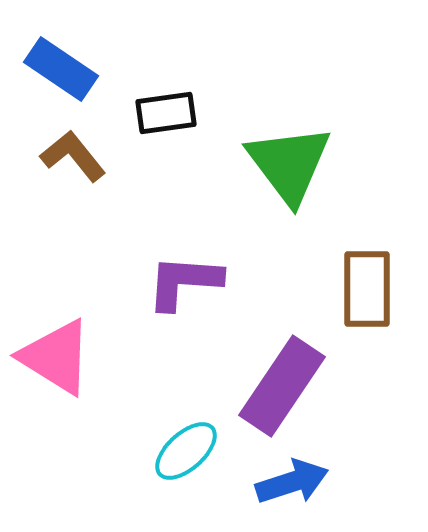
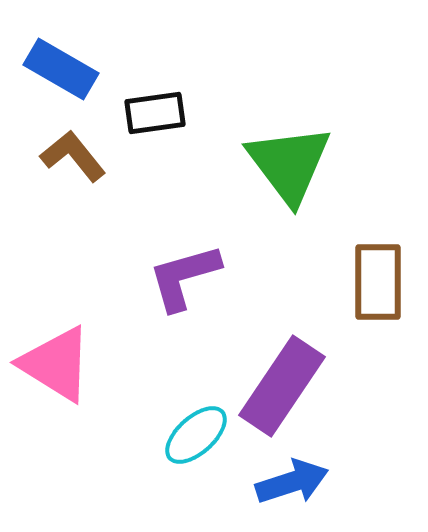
blue rectangle: rotated 4 degrees counterclockwise
black rectangle: moved 11 px left
purple L-shape: moved 5 px up; rotated 20 degrees counterclockwise
brown rectangle: moved 11 px right, 7 px up
pink triangle: moved 7 px down
cyan ellipse: moved 10 px right, 16 px up
